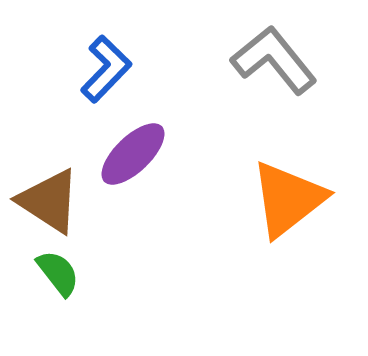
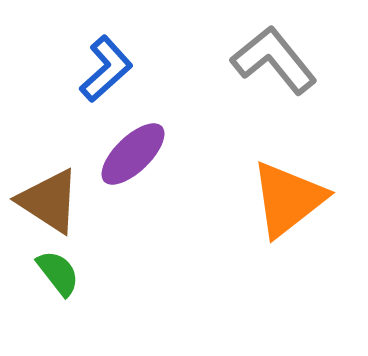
blue L-shape: rotated 4 degrees clockwise
